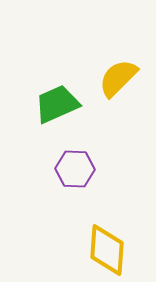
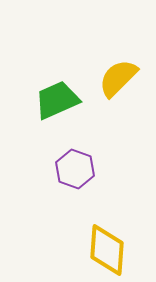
green trapezoid: moved 4 px up
purple hexagon: rotated 18 degrees clockwise
